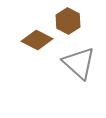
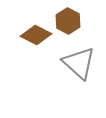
brown diamond: moved 1 px left, 5 px up
